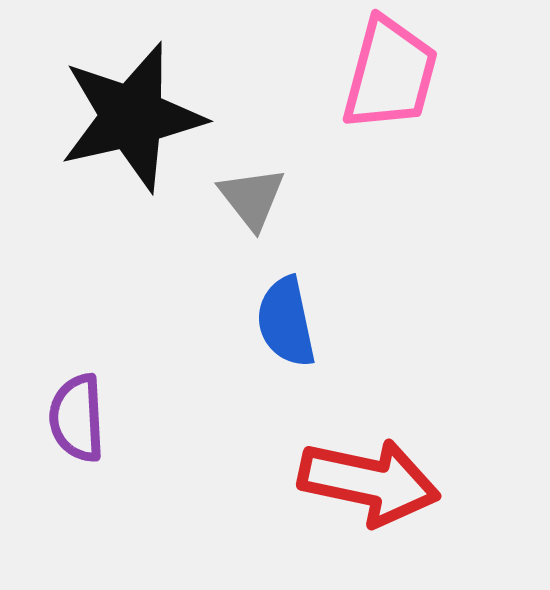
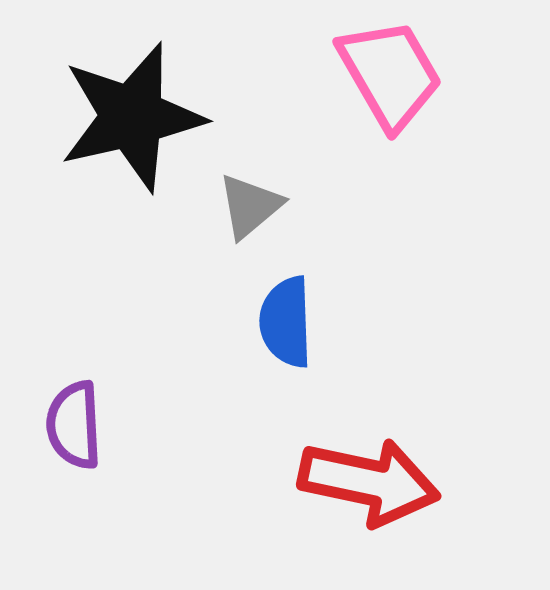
pink trapezoid: rotated 45 degrees counterclockwise
gray triangle: moved 2 px left, 8 px down; rotated 28 degrees clockwise
blue semicircle: rotated 10 degrees clockwise
purple semicircle: moved 3 px left, 7 px down
